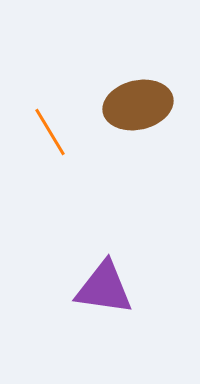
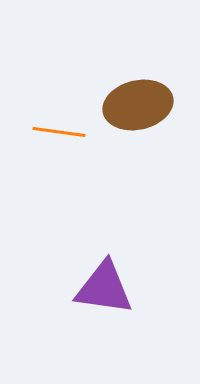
orange line: moved 9 px right; rotated 51 degrees counterclockwise
